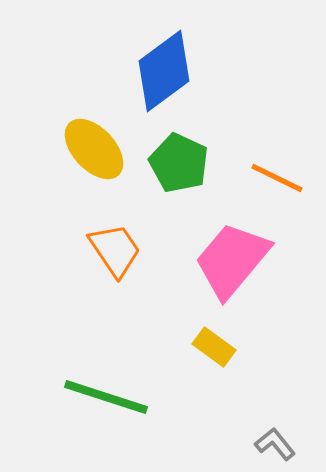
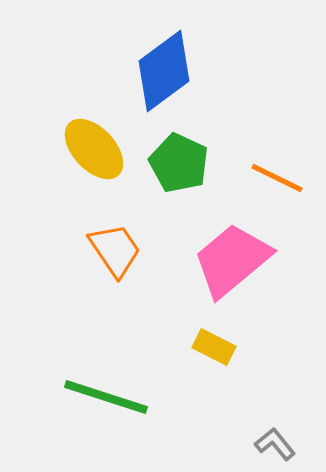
pink trapezoid: rotated 10 degrees clockwise
yellow rectangle: rotated 9 degrees counterclockwise
